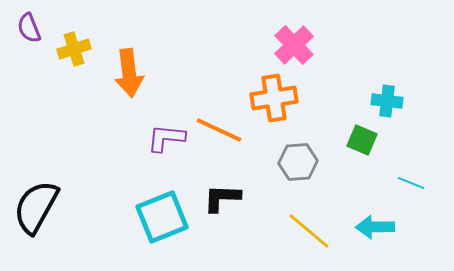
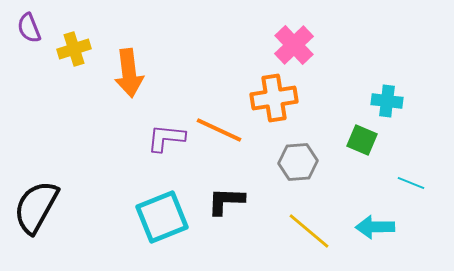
black L-shape: moved 4 px right, 3 px down
